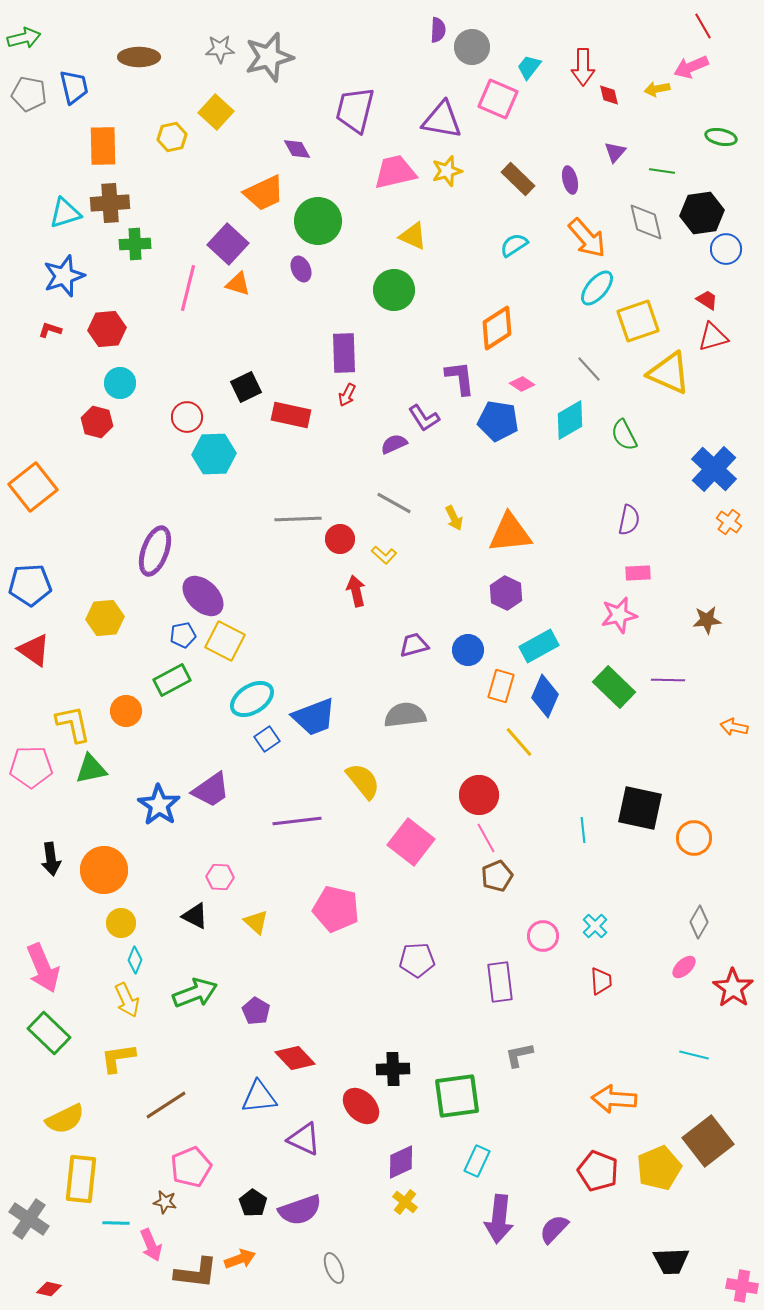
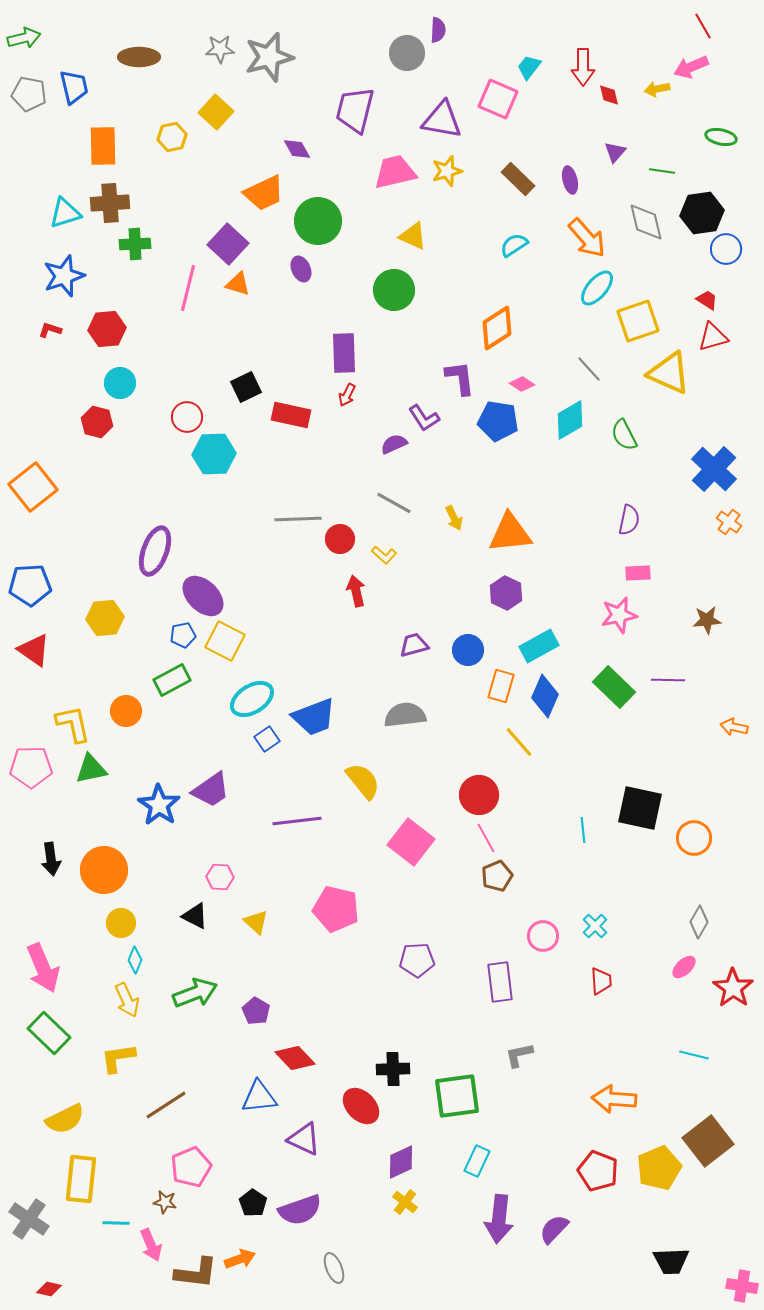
gray circle at (472, 47): moved 65 px left, 6 px down
